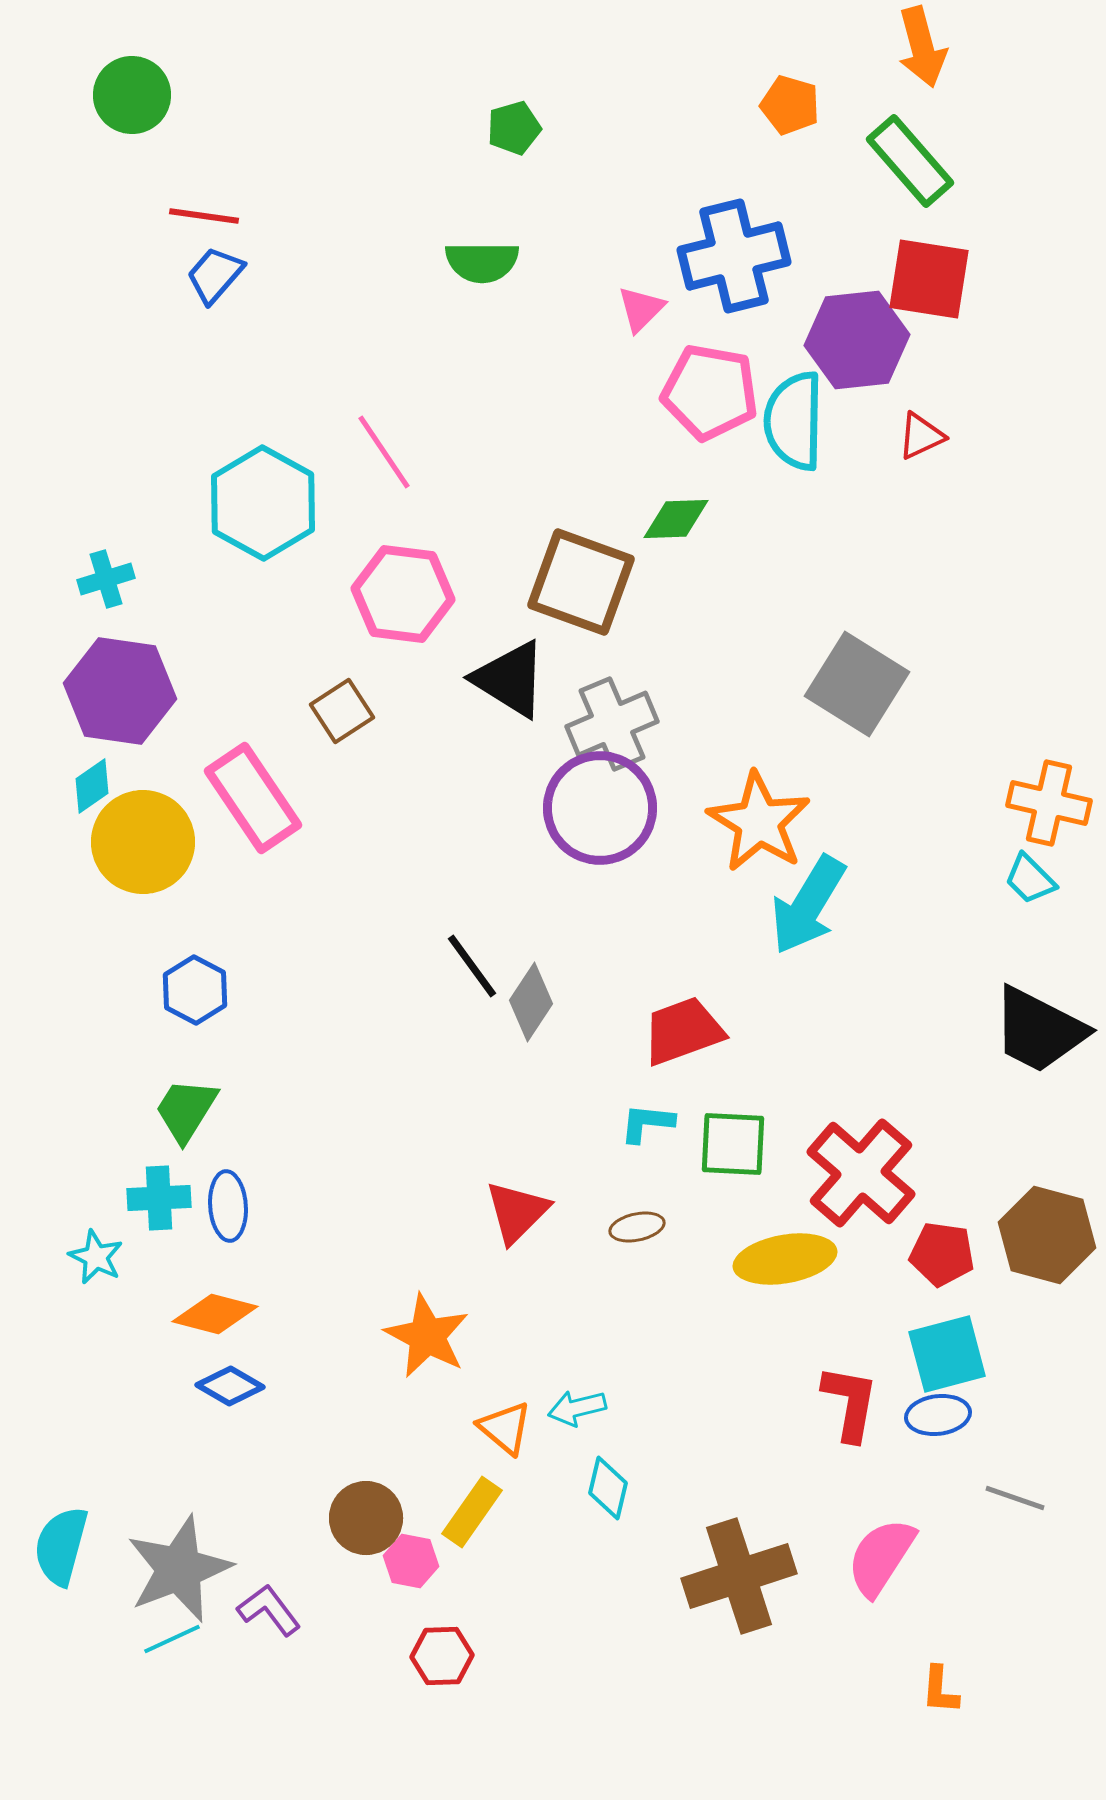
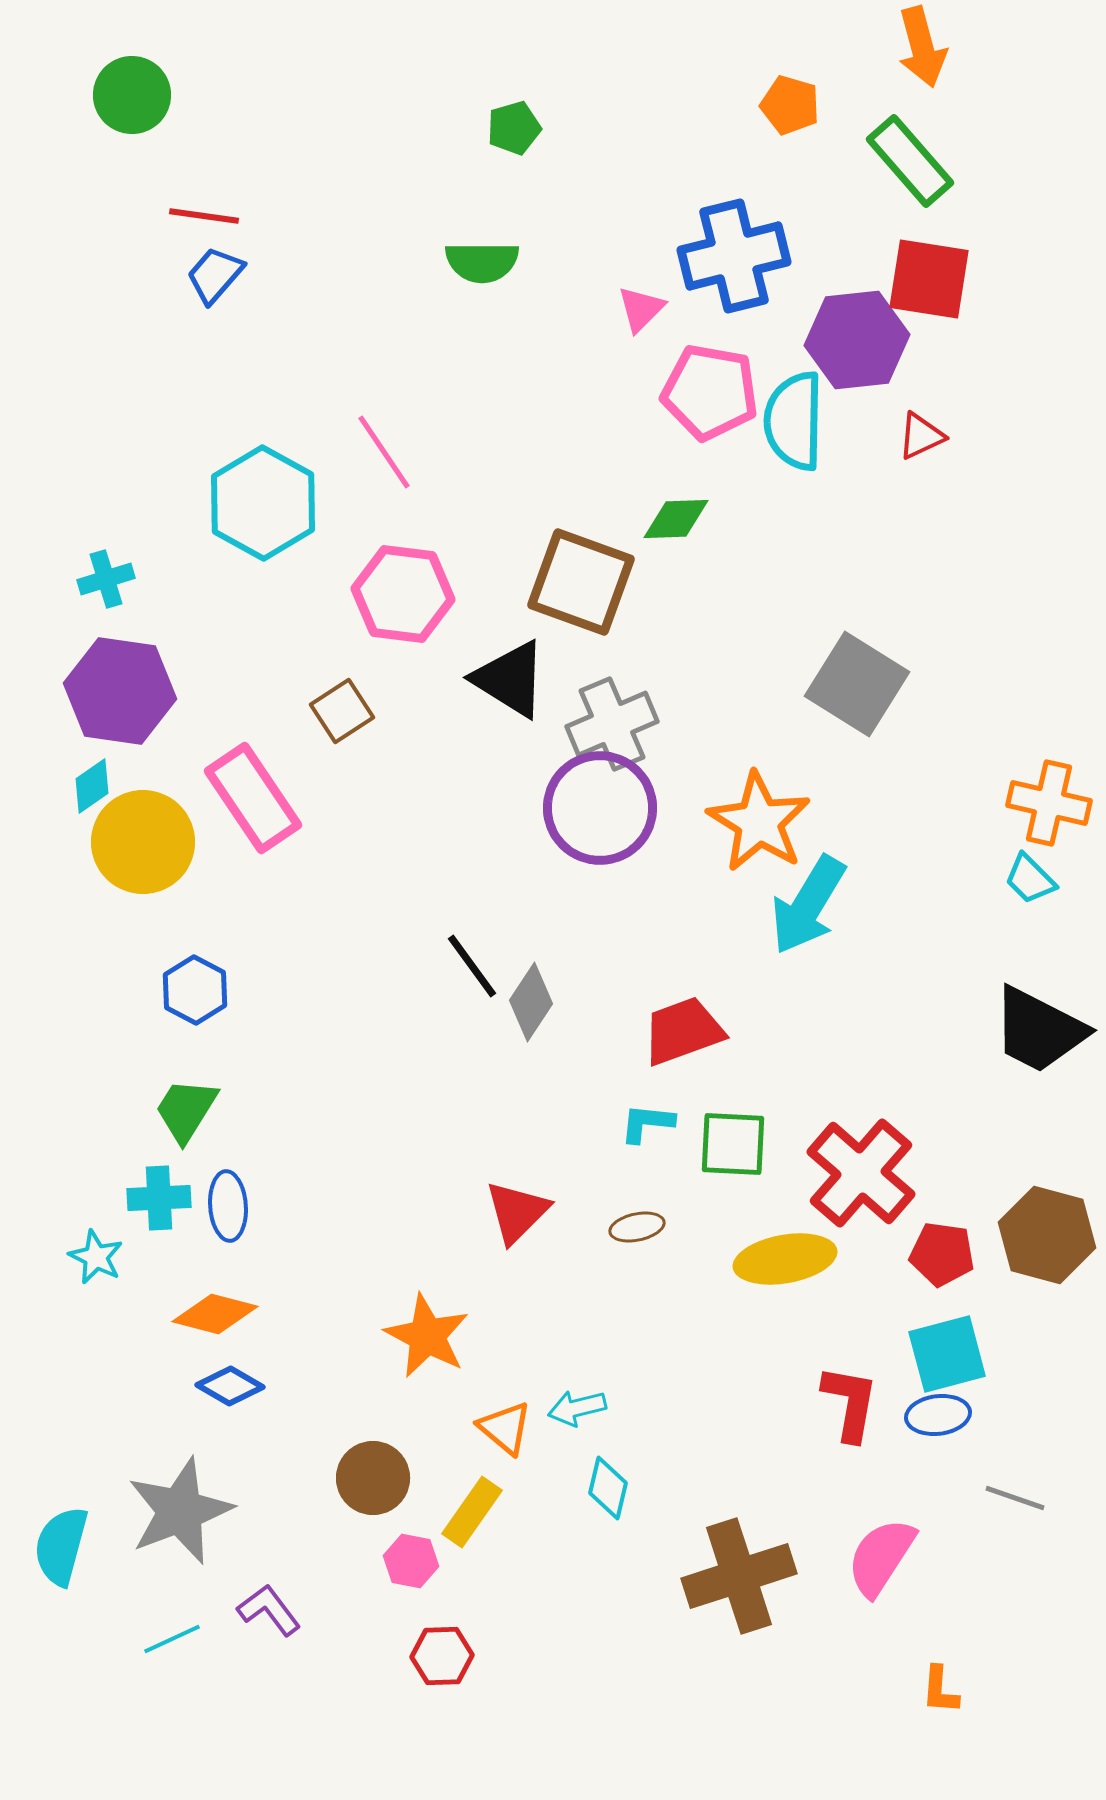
brown circle at (366, 1518): moved 7 px right, 40 px up
gray star at (179, 1569): moved 1 px right, 58 px up
